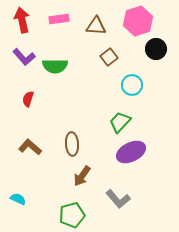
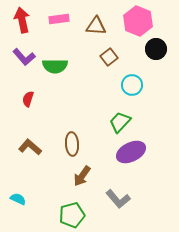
pink hexagon: rotated 20 degrees counterclockwise
